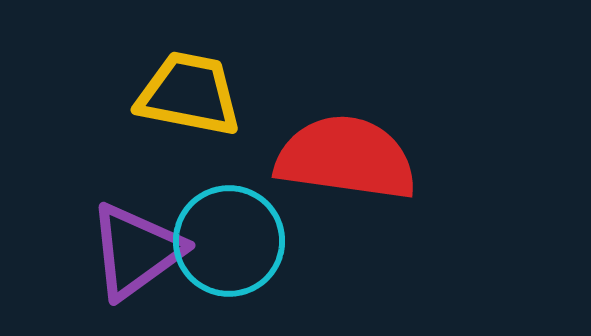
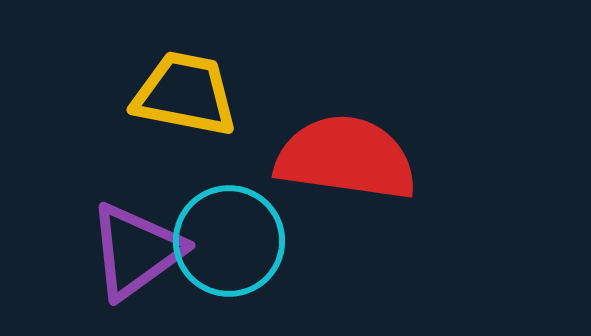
yellow trapezoid: moved 4 px left
